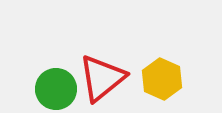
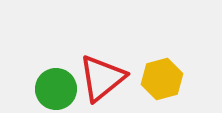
yellow hexagon: rotated 21 degrees clockwise
